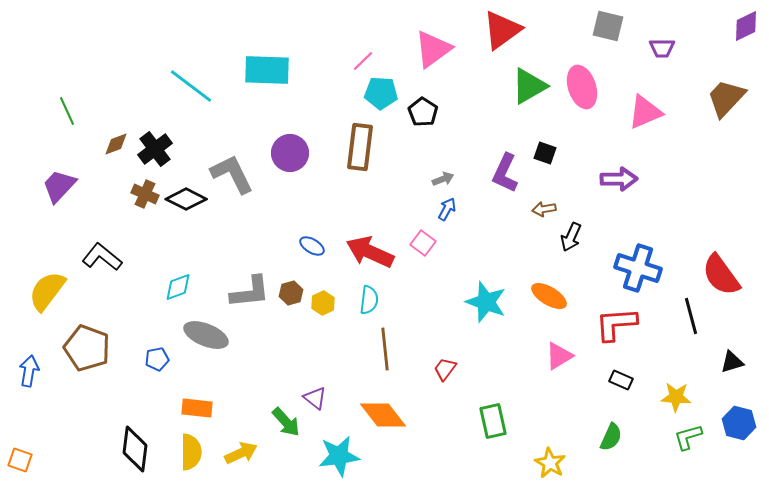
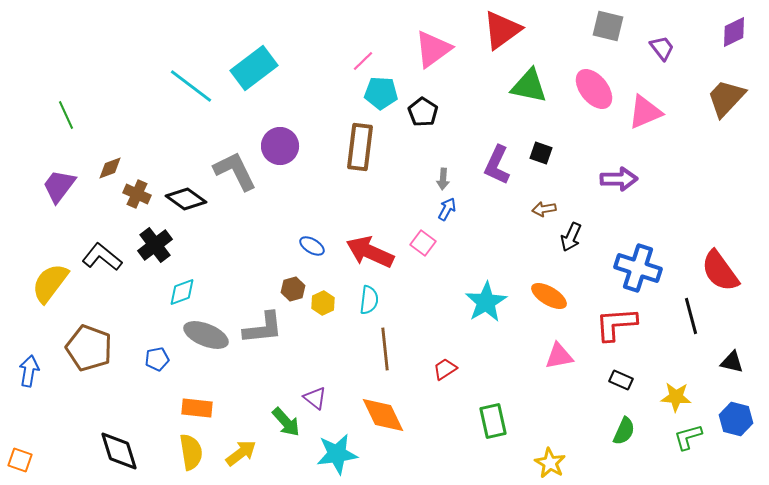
purple diamond at (746, 26): moved 12 px left, 6 px down
purple trapezoid at (662, 48): rotated 128 degrees counterclockwise
cyan rectangle at (267, 70): moved 13 px left, 2 px up; rotated 39 degrees counterclockwise
green triangle at (529, 86): rotated 42 degrees clockwise
pink ellipse at (582, 87): moved 12 px right, 2 px down; rotated 21 degrees counterclockwise
green line at (67, 111): moved 1 px left, 4 px down
brown diamond at (116, 144): moved 6 px left, 24 px down
black cross at (155, 149): moved 96 px down
purple circle at (290, 153): moved 10 px left, 7 px up
black square at (545, 153): moved 4 px left
purple L-shape at (505, 173): moved 8 px left, 8 px up
gray L-shape at (232, 174): moved 3 px right, 3 px up
gray arrow at (443, 179): rotated 115 degrees clockwise
purple trapezoid at (59, 186): rotated 6 degrees counterclockwise
brown cross at (145, 194): moved 8 px left
black diamond at (186, 199): rotated 9 degrees clockwise
red semicircle at (721, 275): moved 1 px left, 4 px up
cyan diamond at (178, 287): moved 4 px right, 5 px down
yellow semicircle at (47, 291): moved 3 px right, 8 px up
gray L-shape at (250, 292): moved 13 px right, 36 px down
brown hexagon at (291, 293): moved 2 px right, 4 px up
cyan star at (486, 302): rotated 21 degrees clockwise
brown pentagon at (87, 348): moved 2 px right
pink triangle at (559, 356): rotated 20 degrees clockwise
black triangle at (732, 362): rotated 30 degrees clockwise
red trapezoid at (445, 369): rotated 20 degrees clockwise
orange diamond at (383, 415): rotated 12 degrees clockwise
blue hexagon at (739, 423): moved 3 px left, 4 px up
green semicircle at (611, 437): moved 13 px right, 6 px up
black diamond at (135, 449): moved 16 px left, 2 px down; rotated 24 degrees counterclockwise
yellow semicircle at (191, 452): rotated 9 degrees counterclockwise
yellow arrow at (241, 453): rotated 12 degrees counterclockwise
cyan star at (339, 456): moved 2 px left, 2 px up
